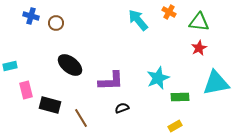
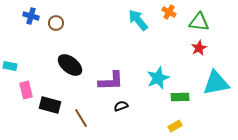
cyan rectangle: rotated 24 degrees clockwise
black semicircle: moved 1 px left, 2 px up
